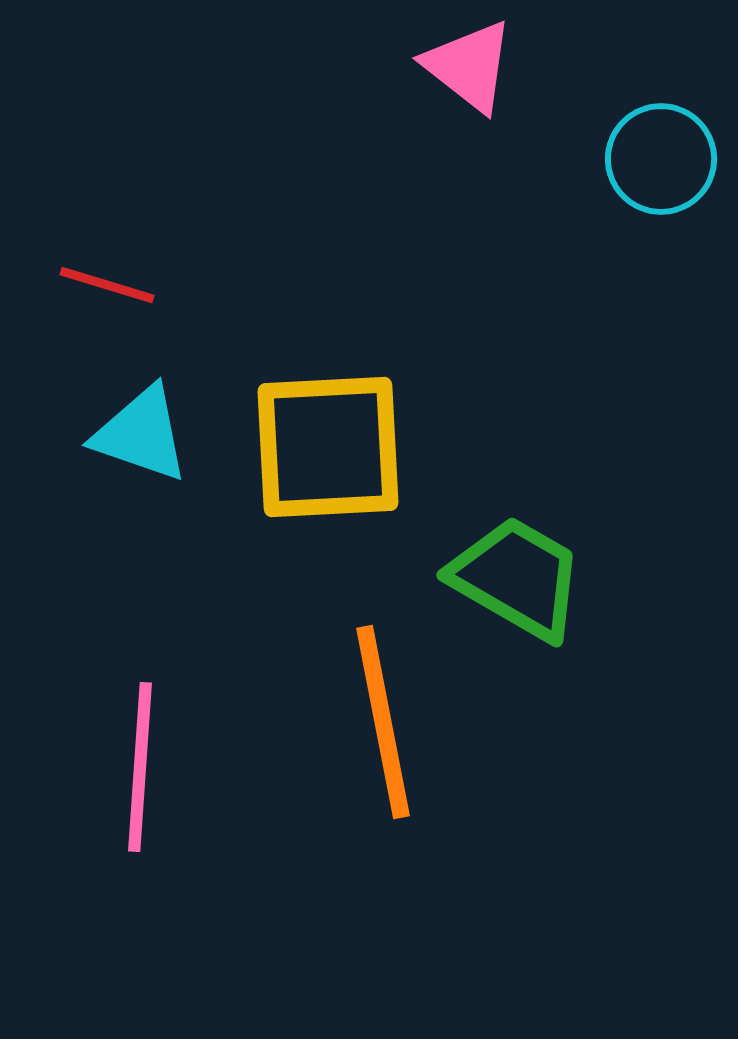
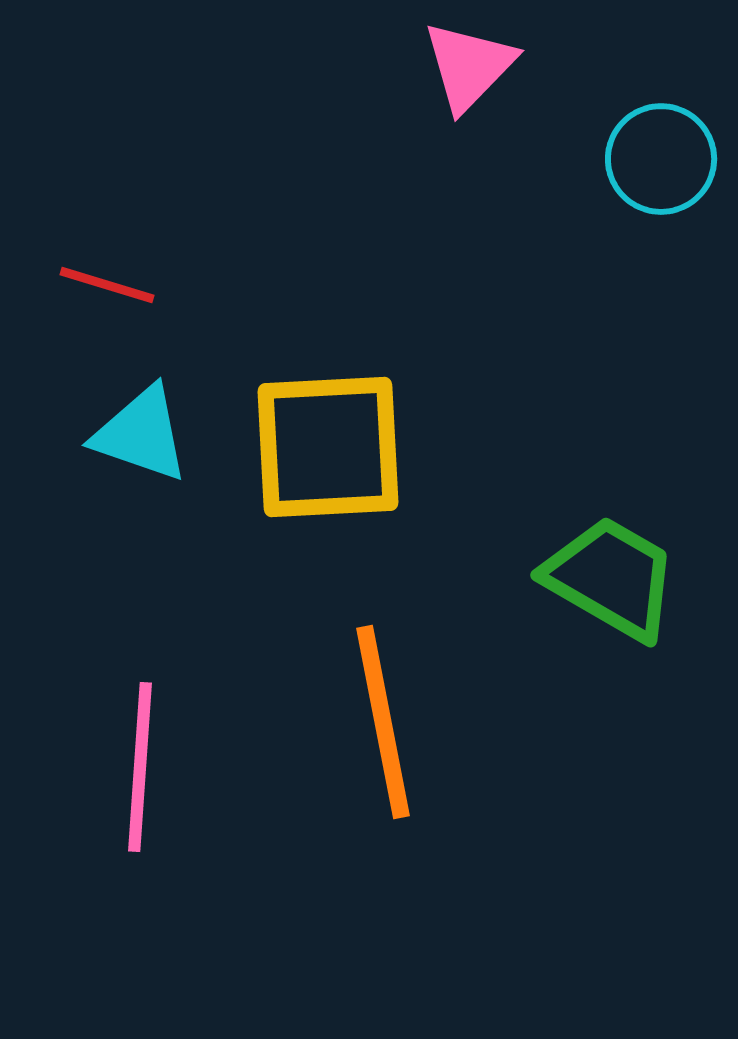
pink triangle: rotated 36 degrees clockwise
green trapezoid: moved 94 px right
